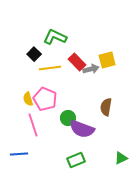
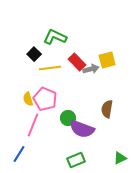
brown semicircle: moved 1 px right, 2 px down
pink line: rotated 40 degrees clockwise
blue line: rotated 54 degrees counterclockwise
green triangle: moved 1 px left
